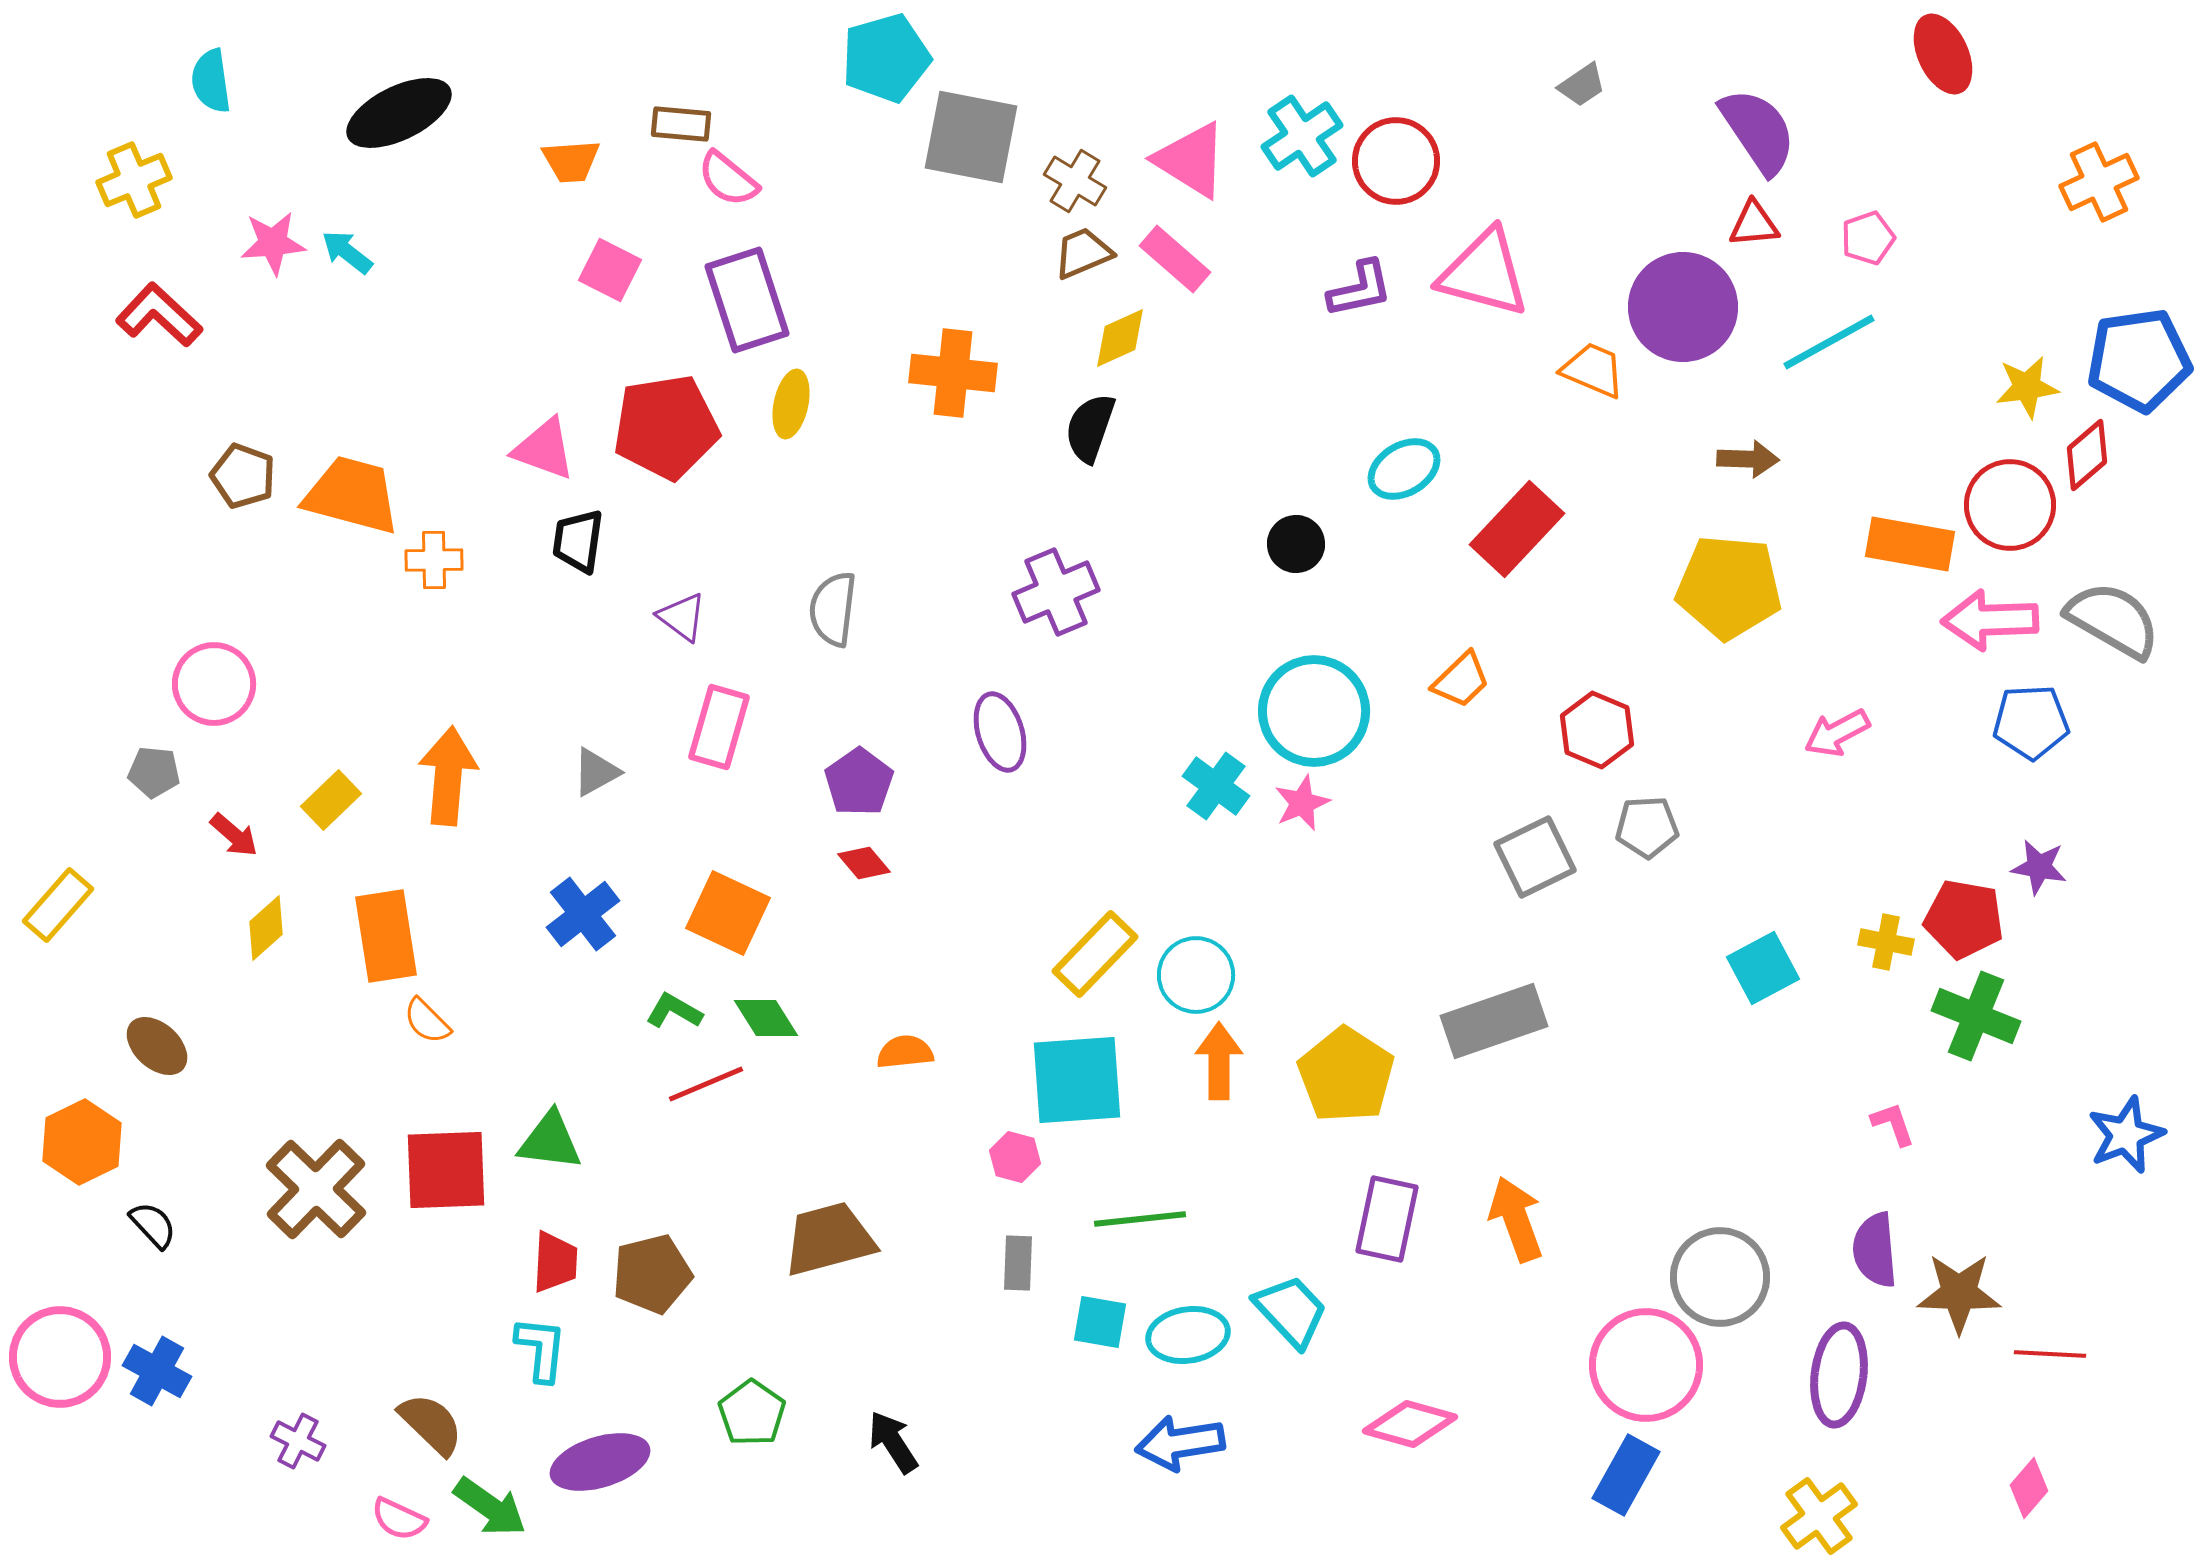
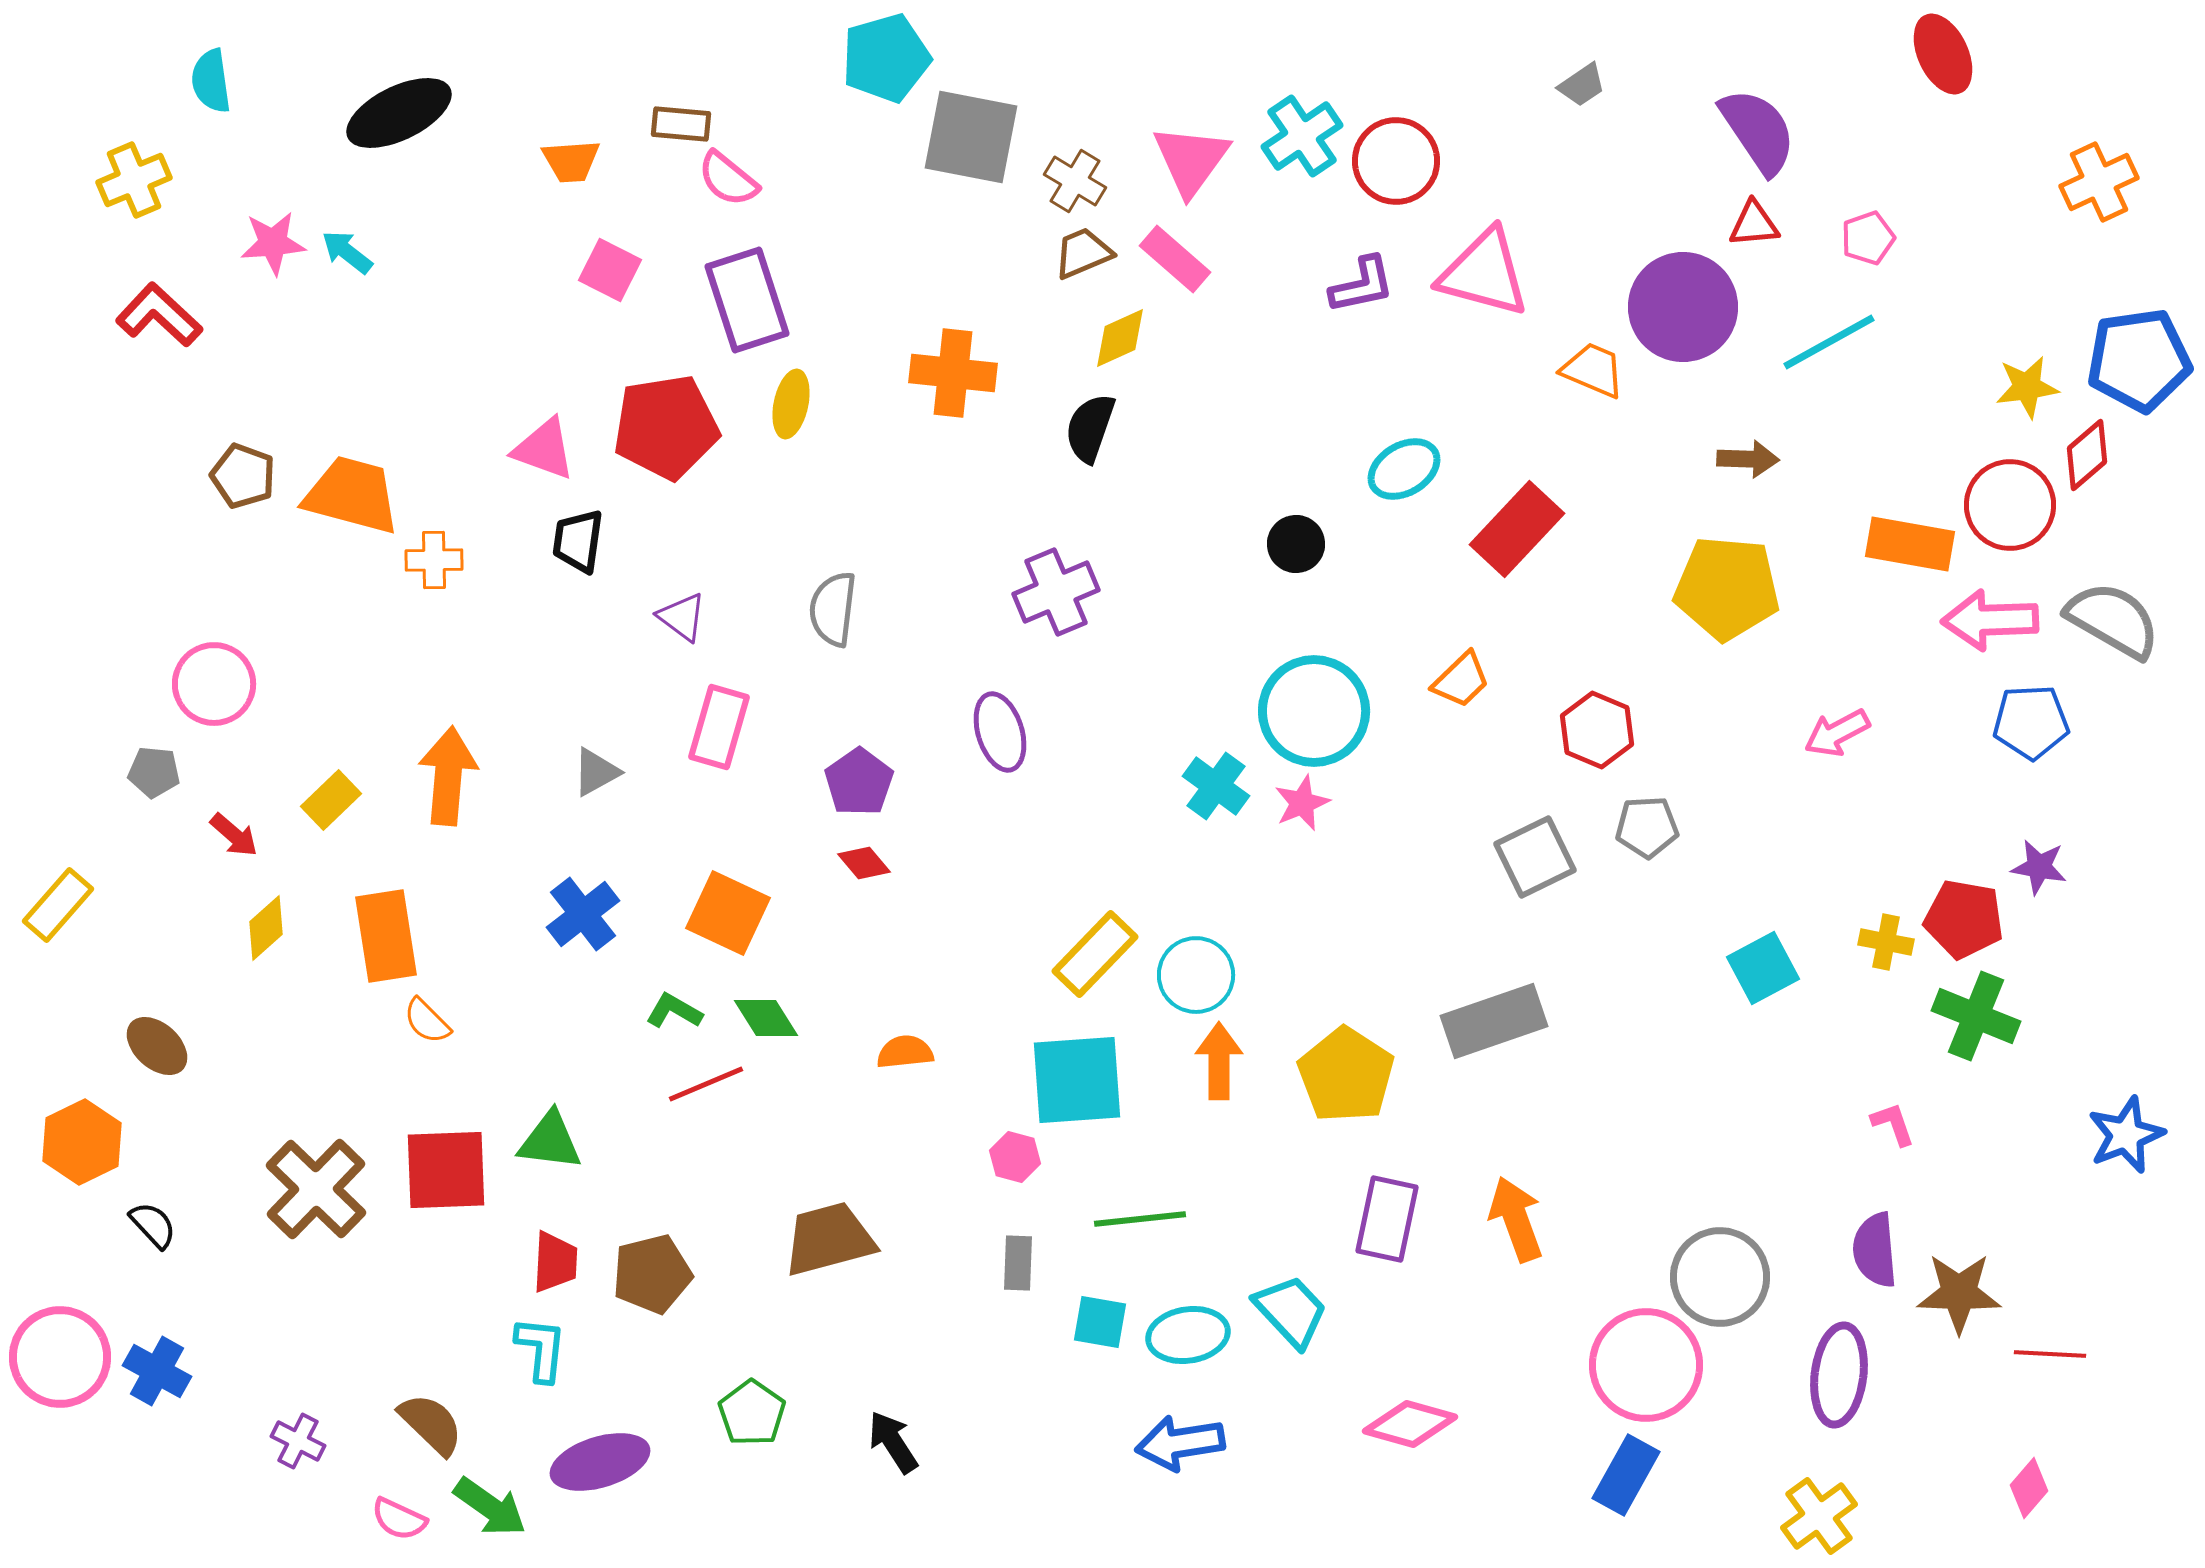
pink triangle at (1191, 160): rotated 34 degrees clockwise
purple L-shape at (1360, 289): moved 2 px right, 4 px up
yellow pentagon at (1729, 587): moved 2 px left, 1 px down
